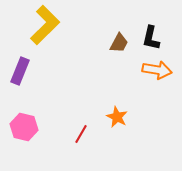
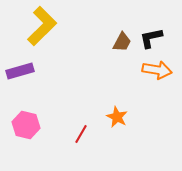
yellow L-shape: moved 3 px left, 1 px down
black L-shape: rotated 65 degrees clockwise
brown trapezoid: moved 3 px right, 1 px up
purple rectangle: rotated 52 degrees clockwise
pink hexagon: moved 2 px right, 2 px up
